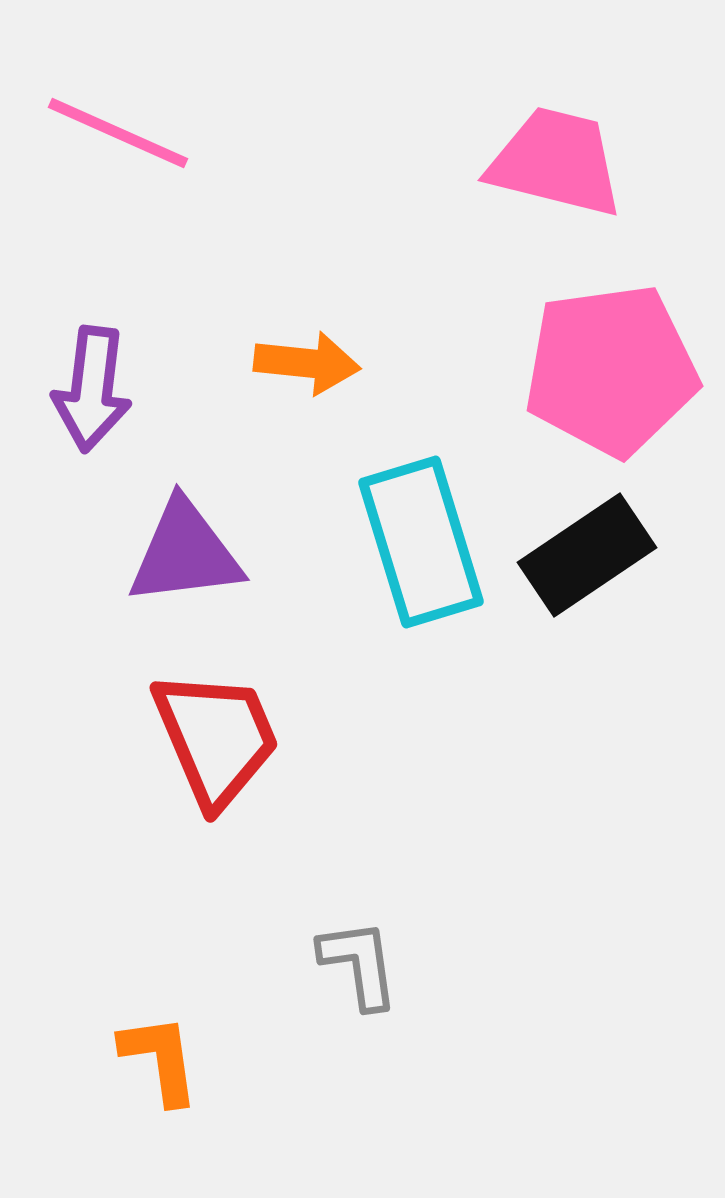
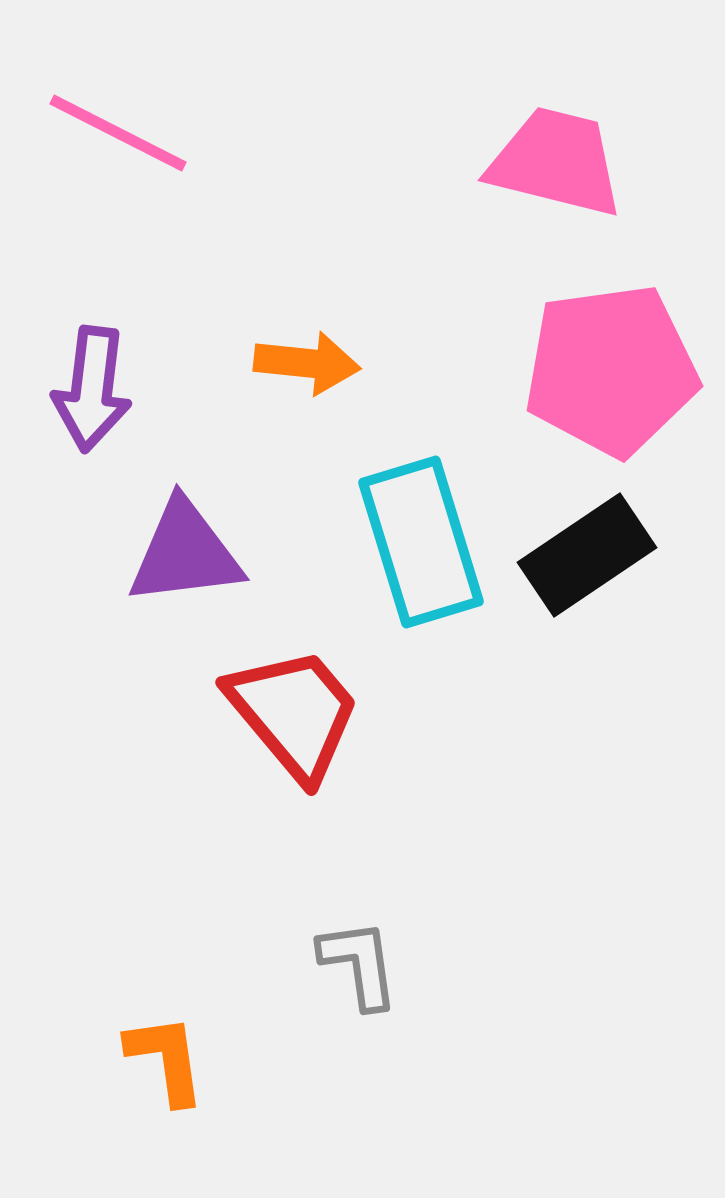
pink line: rotated 3 degrees clockwise
red trapezoid: moved 78 px right, 25 px up; rotated 17 degrees counterclockwise
orange L-shape: moved 6 px right
